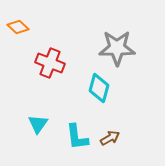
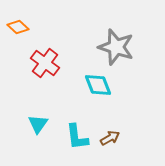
gray star: moved 1 px left, 1 px up; rotated 18 degrees clockwise
red cross: moved 5 px left; rotated 16 degrees clockwise
cyan diamond: moved 1 px left, 3 px up; rotated 36 degrees counterclockwise
